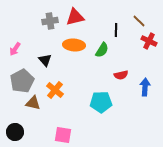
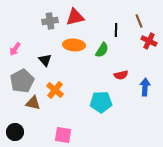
brown line: rotated 24 degrees clockwise
